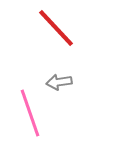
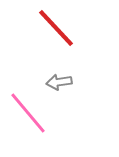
pink line: moved 2 px left; rotated 21 degrees counterclockwise
